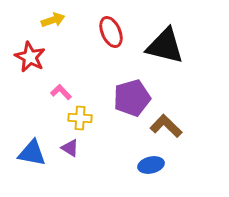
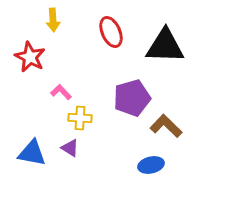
yellow arrow: rotated 105 degrees clockwise
black triangle: rotated 12 degrees counterclockwise
